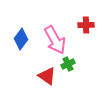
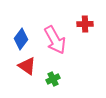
red cross: moved 1 px left, 1 px up
green cross: moved 15 px left, 15 px down
red triangle: moved 20 px left, 10 px up
